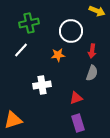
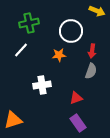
orange star: moved 1 px right
gray semicircle: moved 1 px left, 2 px up
purple rectangle: rotated 18 degrees counterclockwise
